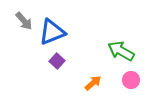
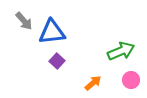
blue triangle: rotated 16 degrees clockwise
green arrow: rotated 128 degrees clockwise
